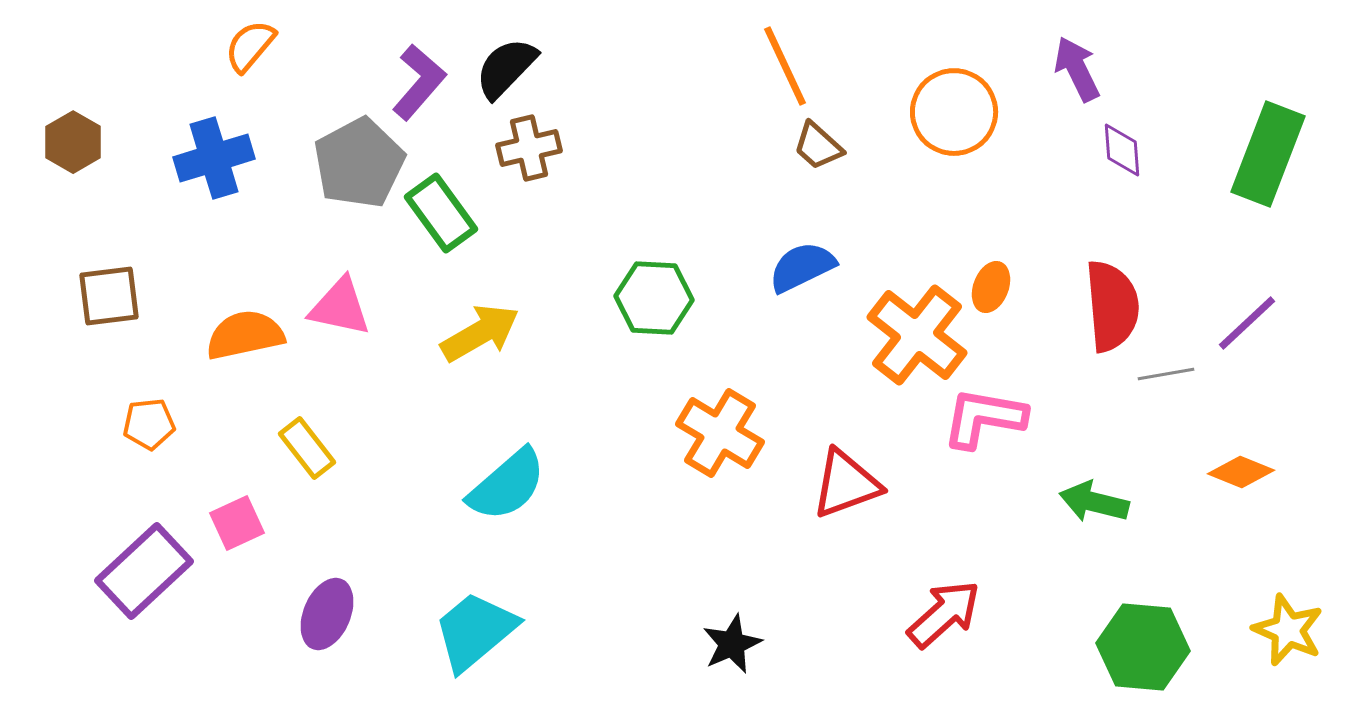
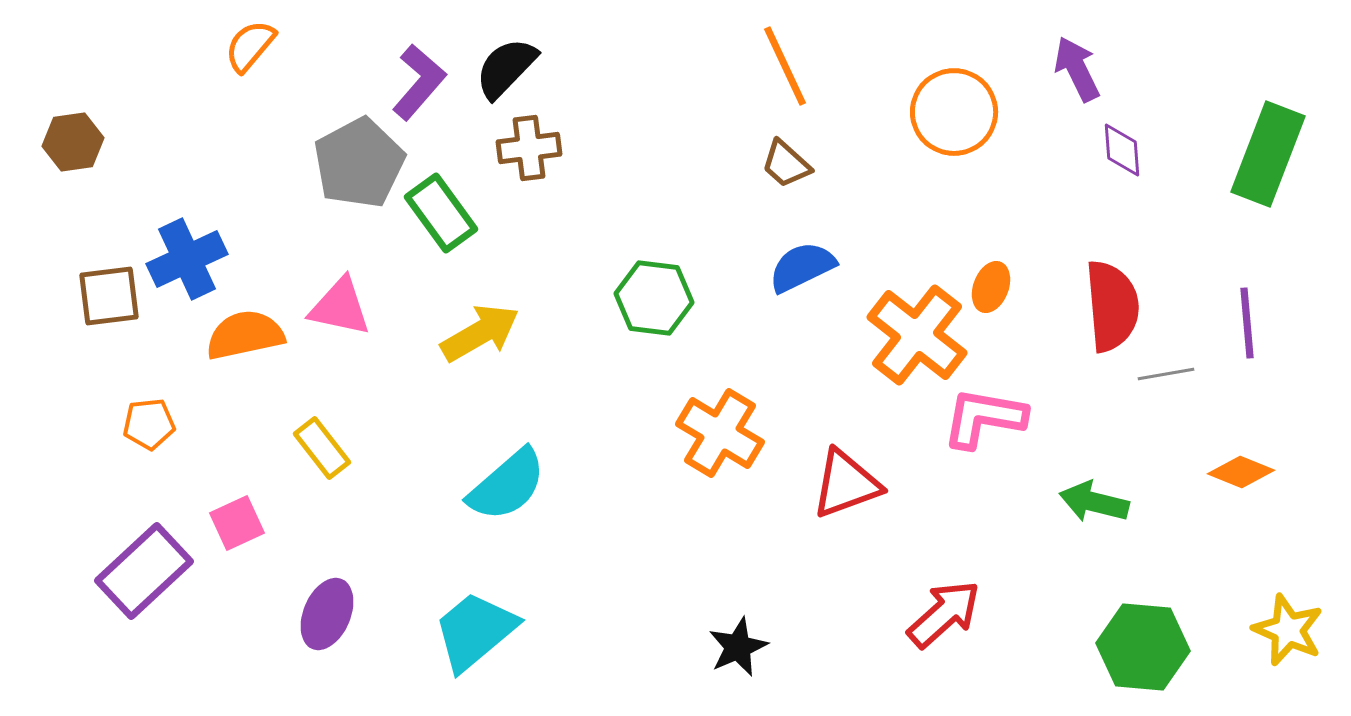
brown hexagon at (73, 142): rotated 22 degrees clockwise
brown trapezoid at (818, 146): moved 32 px left, 18 px down
brown cross at (529, 148): rotated 6 degrees clockwise
blue cross at (214, 158): moved 27 px left, 101 px down; rotated 8 degrees counterclockwise
green hexagon at (654, 298): rotated 4 degrees clockwise
purple line at (1247, 323): rotated 52 degrees counterclockwise
yellow rectangle at (307, 448): moved 15 px right
black star at (732, 644): moved 6 px right, 3 px down
